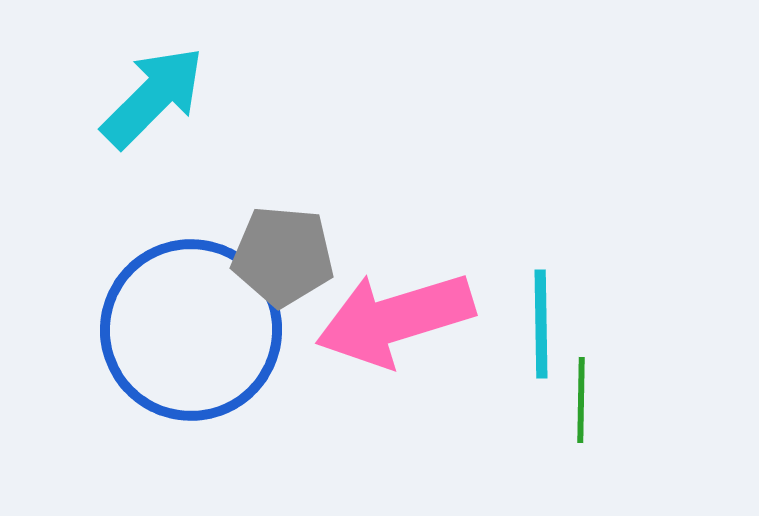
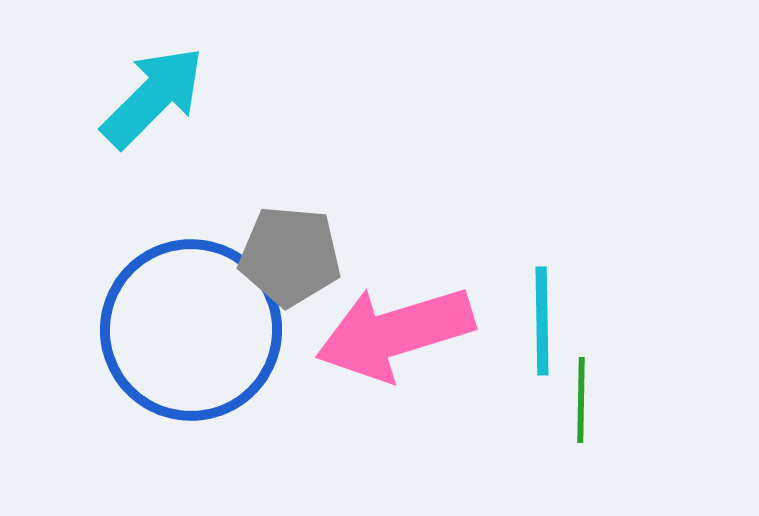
gray pentagon: moved 7 px right
pink arrow: moved 14 px down
cyan line: moved 1 px right, 3 px up
